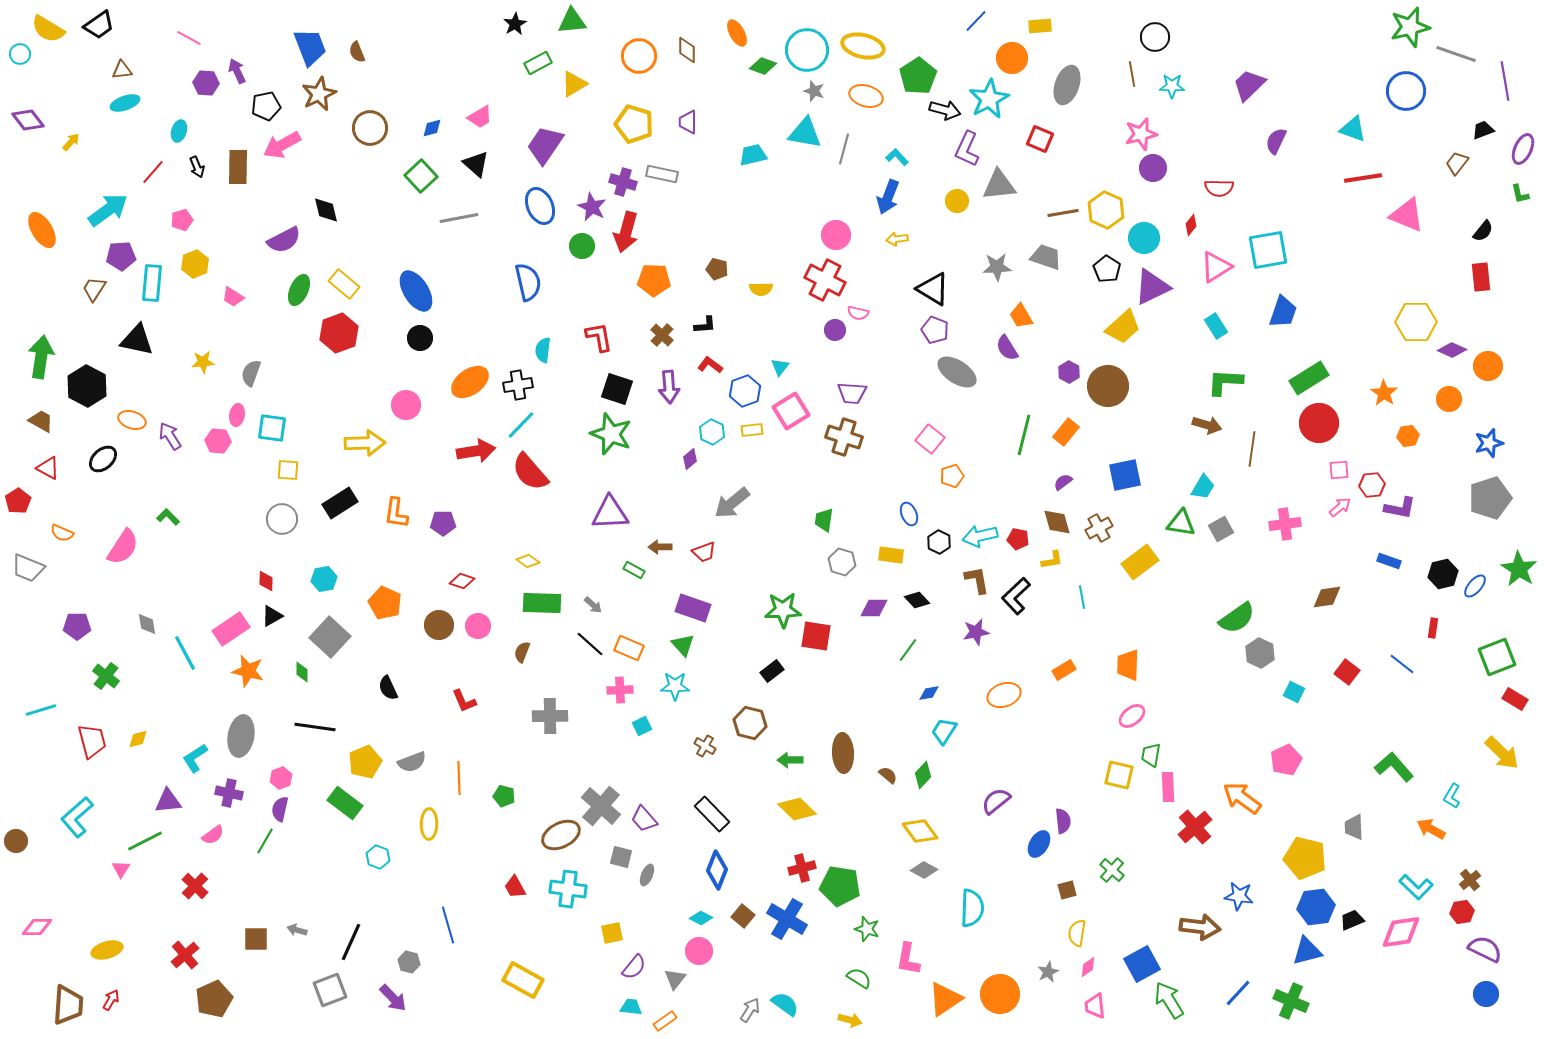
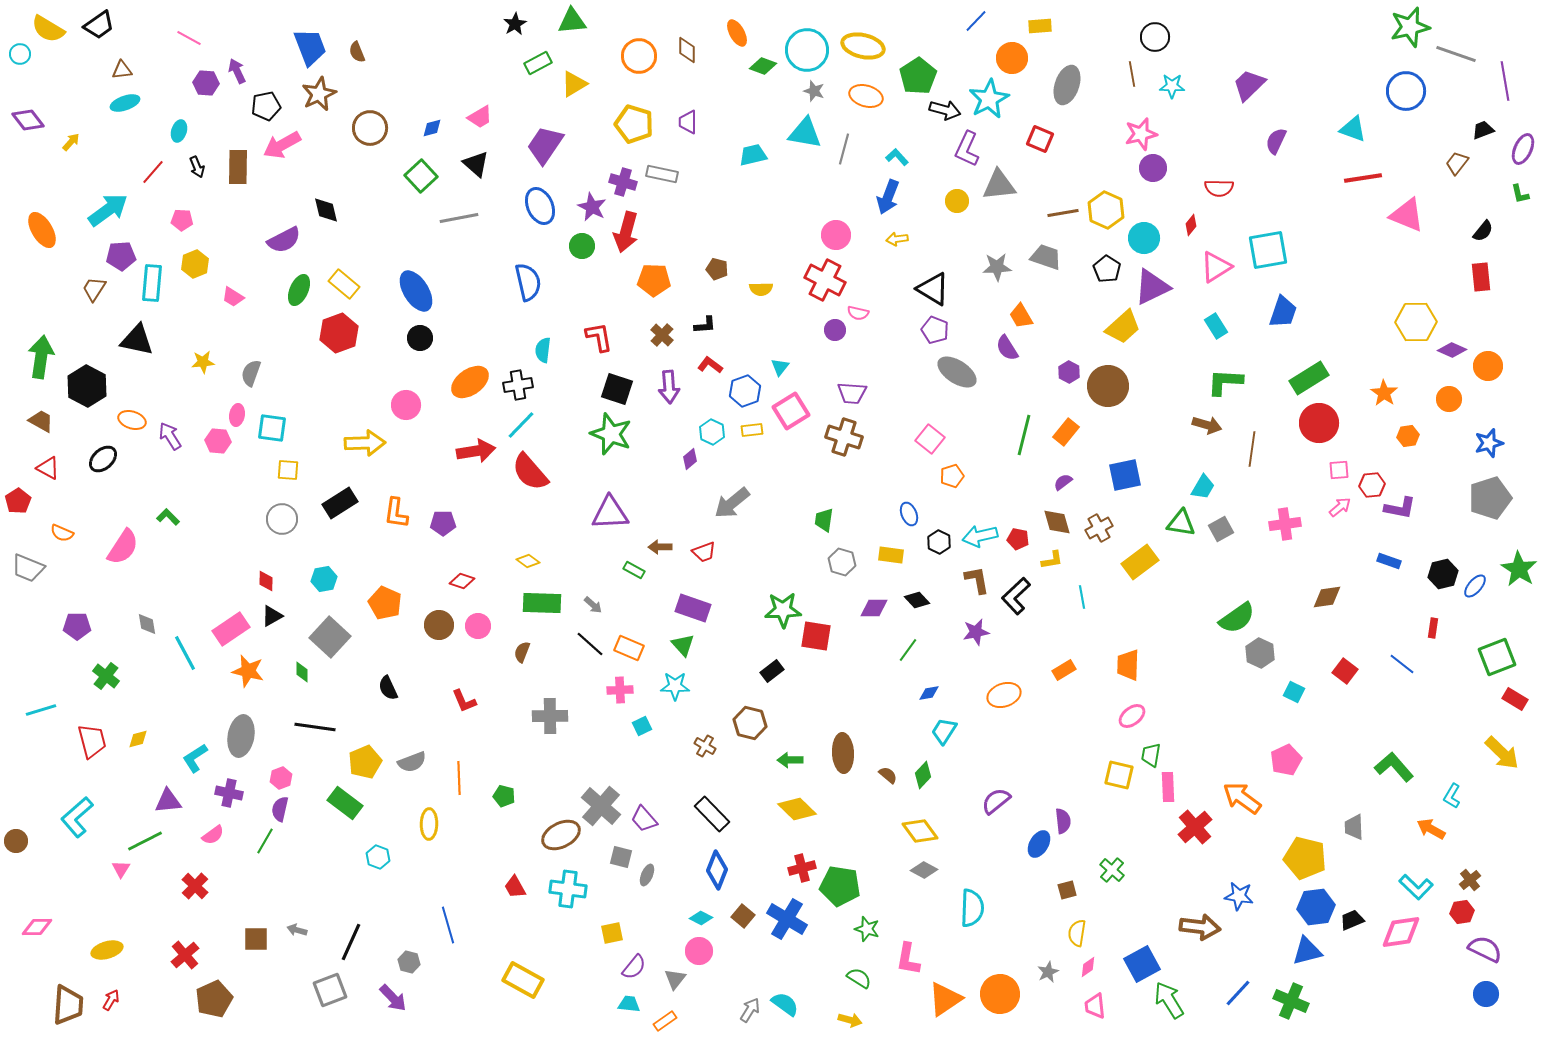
pink pentagon at (182, 220): rotated 20 degrees clockwise
red square at (1347, 672): moved 2 px left, 1 px up
cyan trapezoid at (631, 1007): moved 2 px left, 3 px up
